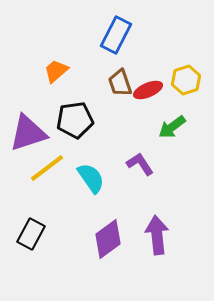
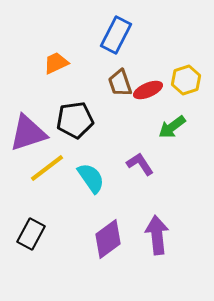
orange trapezoid: moved 8 px up; rotated 16 degrees clockwise
